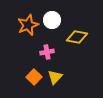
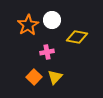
orange star: rotated 10 degrees counterclockwise
